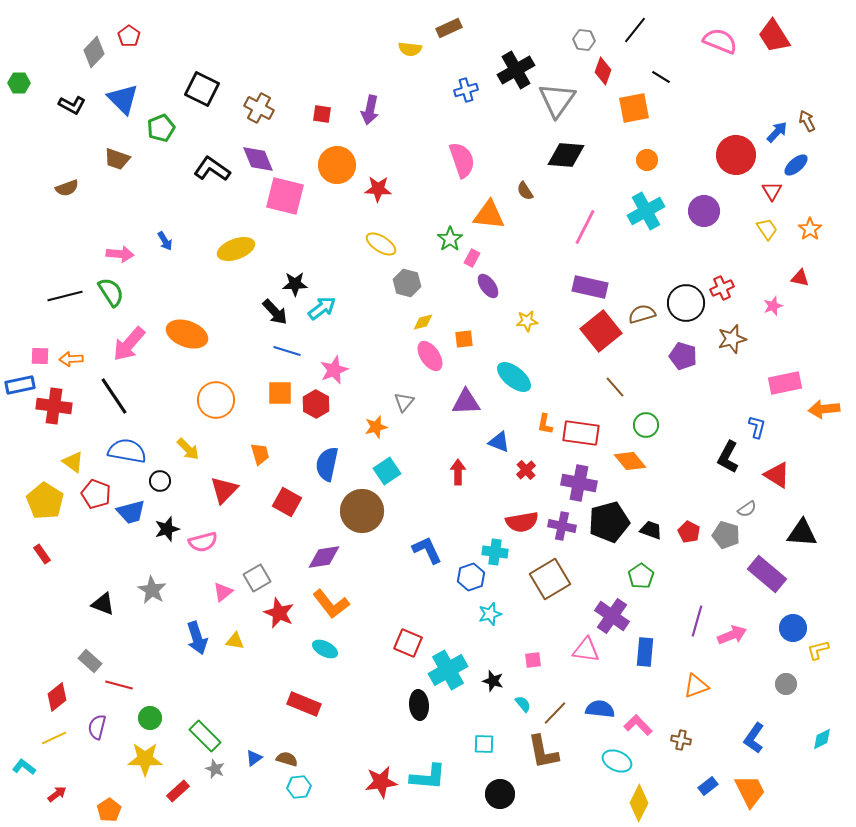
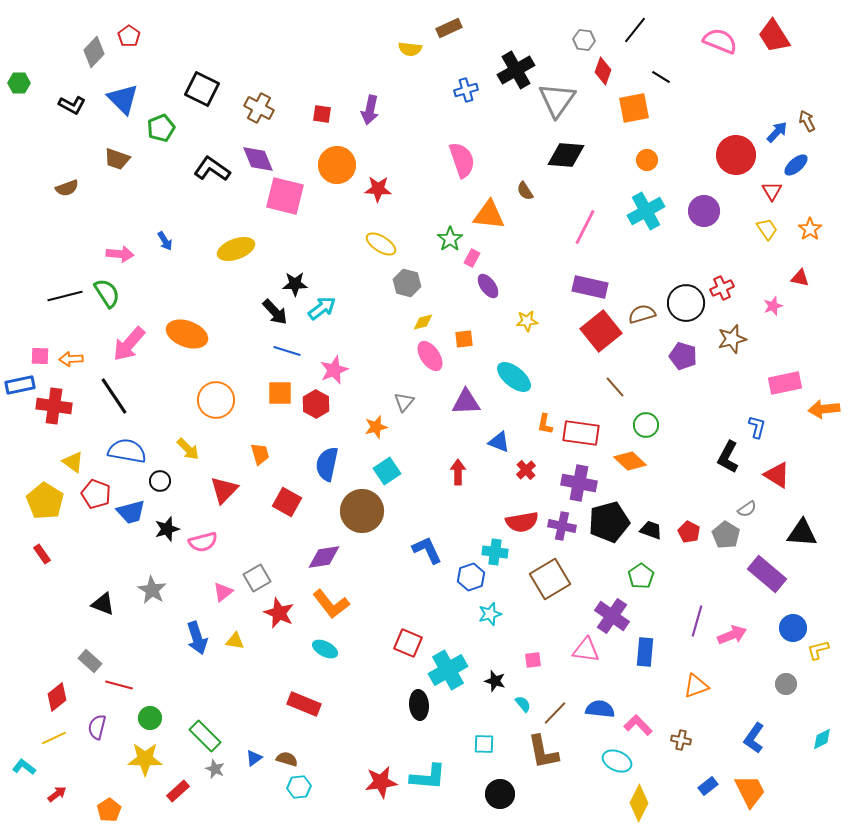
green semicircle at (111, 292): moved 4 px left, 1 px down
orange diamond at (630, 461): rotated 8 degrees counterclockwise
gray pentagon at (726, 535): rotated 16 degrees clockwise
black star at (493, 681): moved 2 px right
